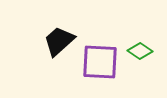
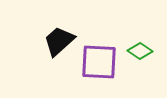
purple square: moved 1 px left
